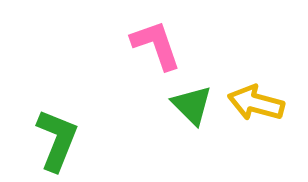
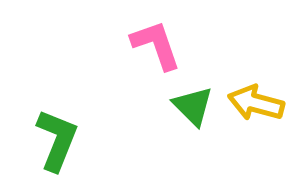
green triangle: moved 1 px right, 1 px down
